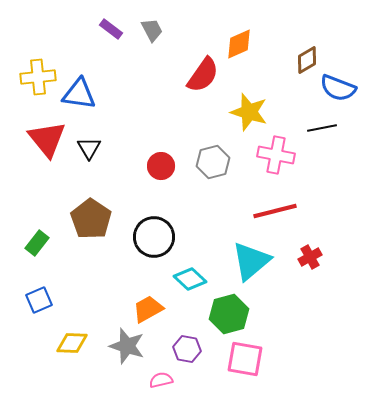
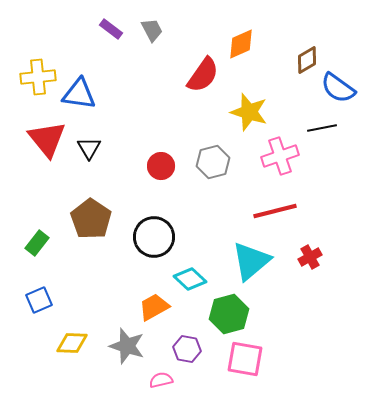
orange diamond: moved 2 px right
blue semicircle: rotated 15 degrees clockwise
pink cross: moved 4 px right, 1 px down; rotated 30 degrees counterclockwise
orange trapezoid: moved 6 px right, 2 px up
